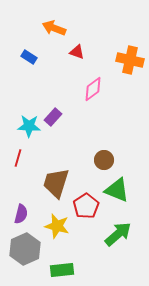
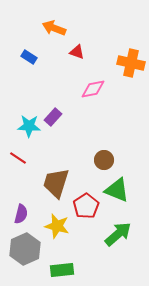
orange cross: moved 1 px right, 3 px down
pink diamond: rotated 25 degrees clockwise
red line: rotated 72 degrees counterclockwise
